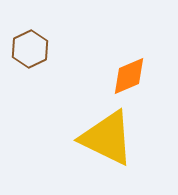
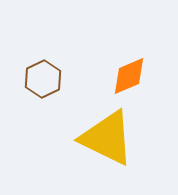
brown hexagon: moved 13 px right, 30 px down
